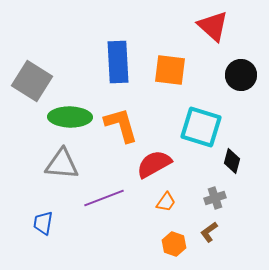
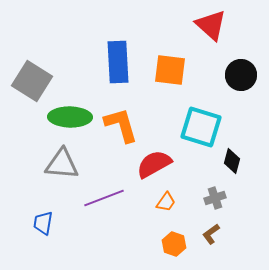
red triangle: moved 2 px left, 1 px up
brown L-shape: moved 2 px right, 2 px down
